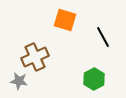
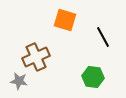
brown cross: moved 1 px right
green hexagon: moved 1 px left, 2 px up; rotated 25 degrees counterclockwise
